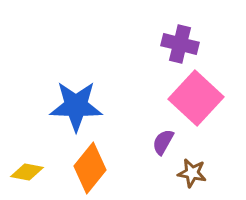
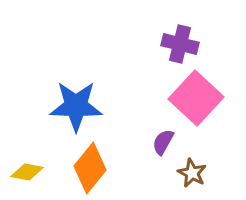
brown star: rotated 16 degrees clockwise
